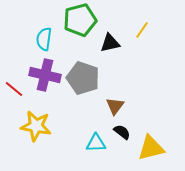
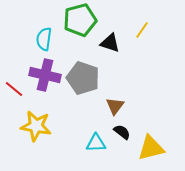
black triangle: rotated 30 degrees clockwise
